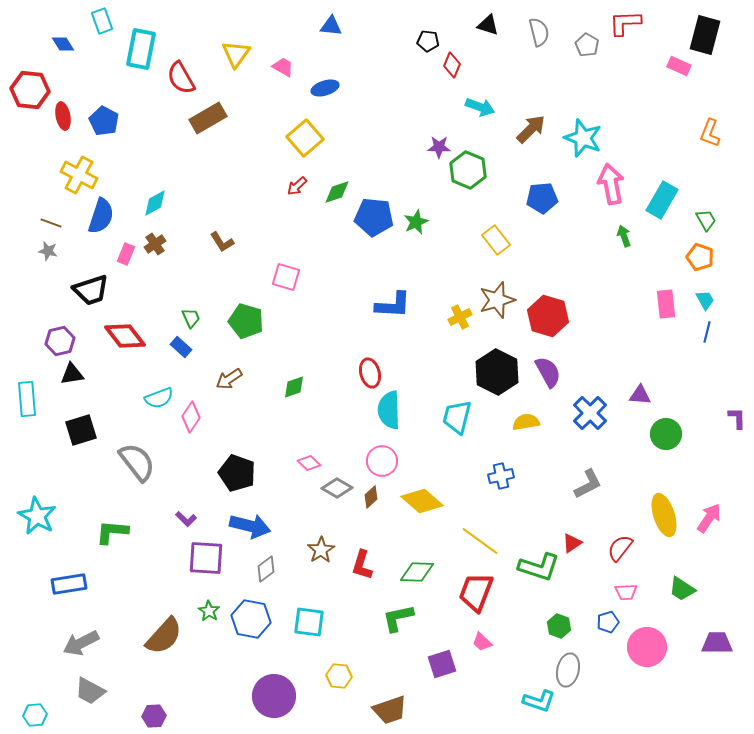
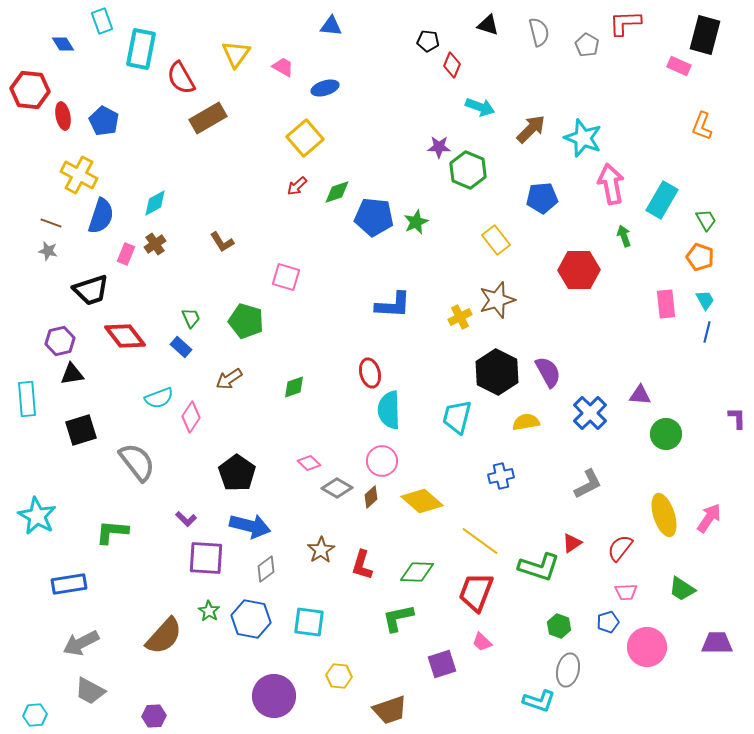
orange L-shape at (710, 133): moved 8 px left, 7 px up
red hexagon at (548, 316): moved 31 px right, 46 px up; rotated 18 degrees counterclockwise
black pentagon at (237, 473): rotated 15 degrees clockwise
